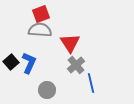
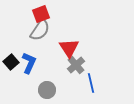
gray semicircle: rotated 120 degrees clockwise
red triangle: moved 1 px left, 5 px down
